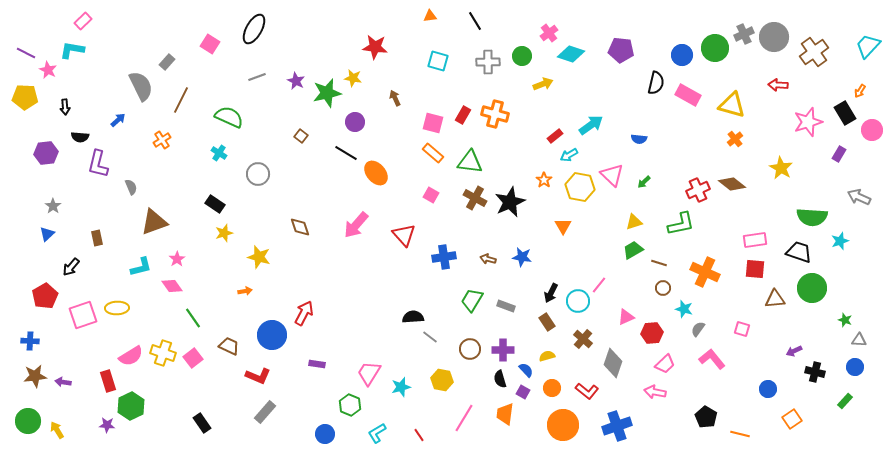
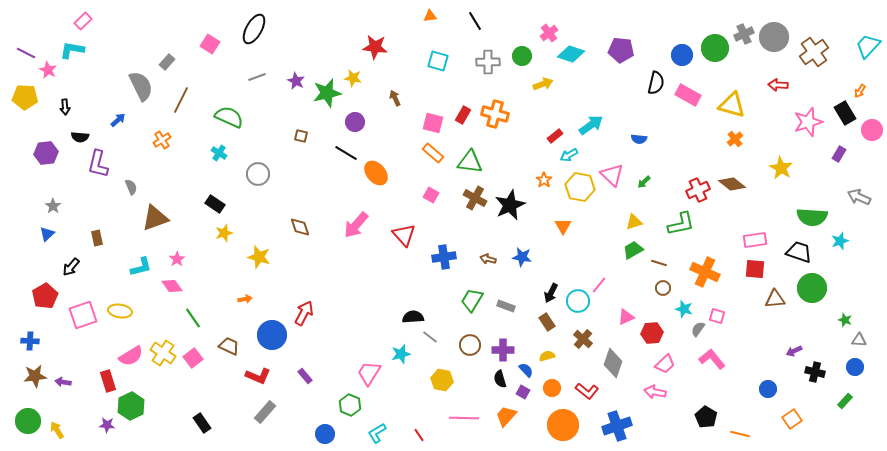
brown square at (301, 136): rotated 24 degrees counterclockwise
black star at (510, 202): moved 3 px down
brown triangle at (154, 222): moved 1 px right, 4 px up
orange arrow at (245, 291): moved 8 px down
yellow ellipse at (117, 308): moved 3 px right, 3 px down; rotated 10 degrees clockwise
pink square at (742, 329): moved 25 px left, 13 px up
brown circle at (470, 349): moved 4 px up
yellow cross at (163, 353): rotated 15 degrees clockwise
purple rectangle at (317, 364): moved 12 px left, 12 px down; rotated 42 degrees clockwise
cyan star at (401, 387): moved 33 px up
orange trapezoid at (505, 414): moved 1 px right, 2 px down; rotated 35 degrees clockwise
pink line at (464, 418): rotated 60 degrees clockwise
